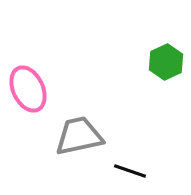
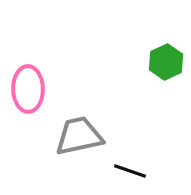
pink ellipse: rotated 24 degrees clockwise
